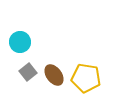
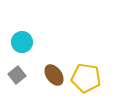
cyan circle: moved 2 px right
gray square: moved 11 px left, 3 px down
